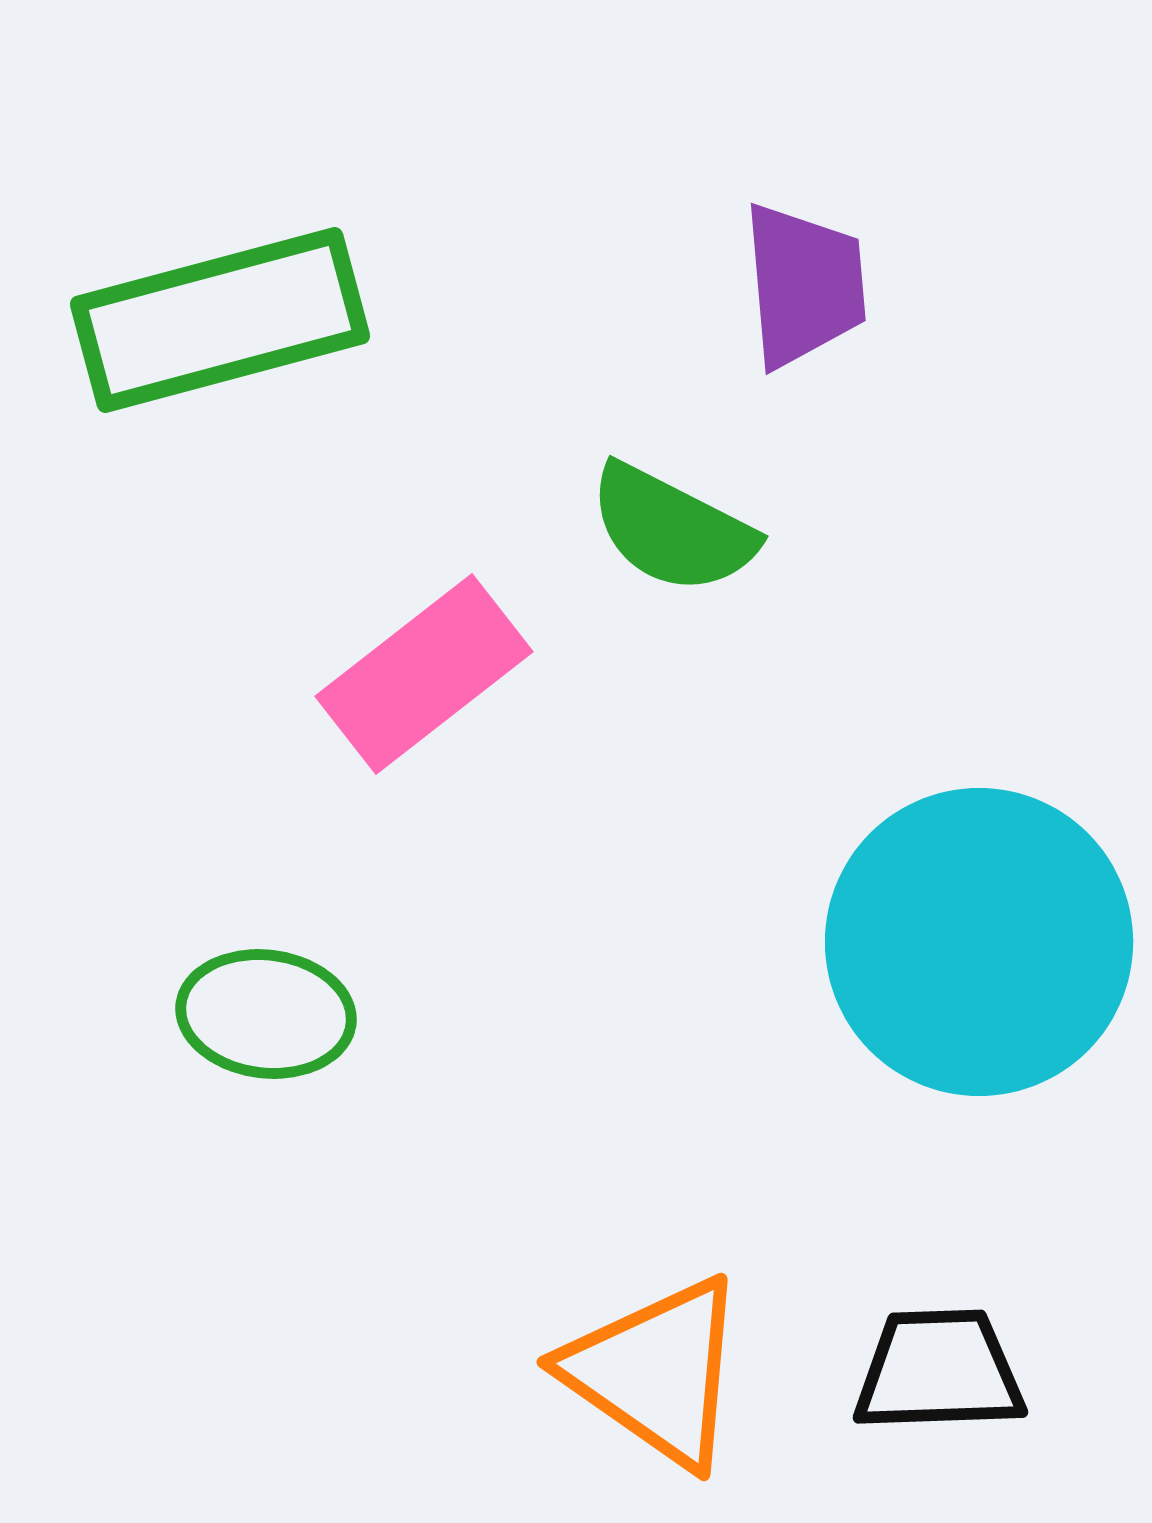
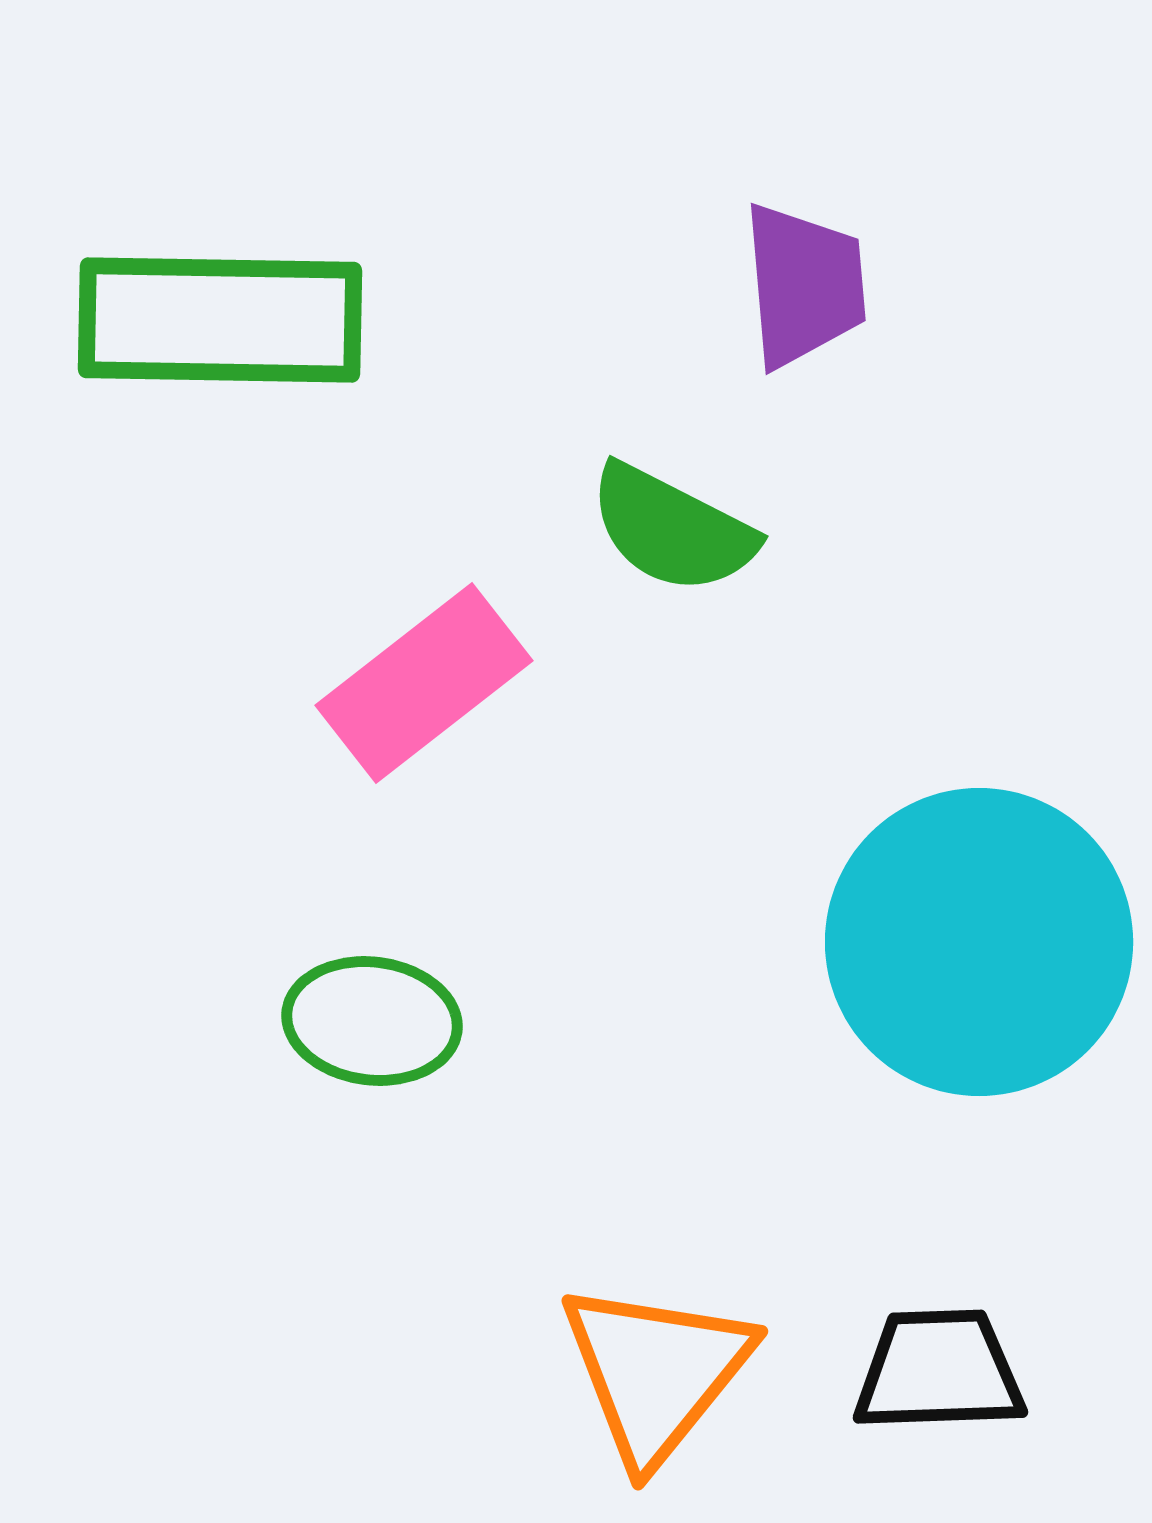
green rectangle: rotated 16 degrees clockwise
pink rectangle: moved 9 px down
green ellipse: moved 106 px right, 7 px down
orange triangle: rotated 34 degrees clockwise
